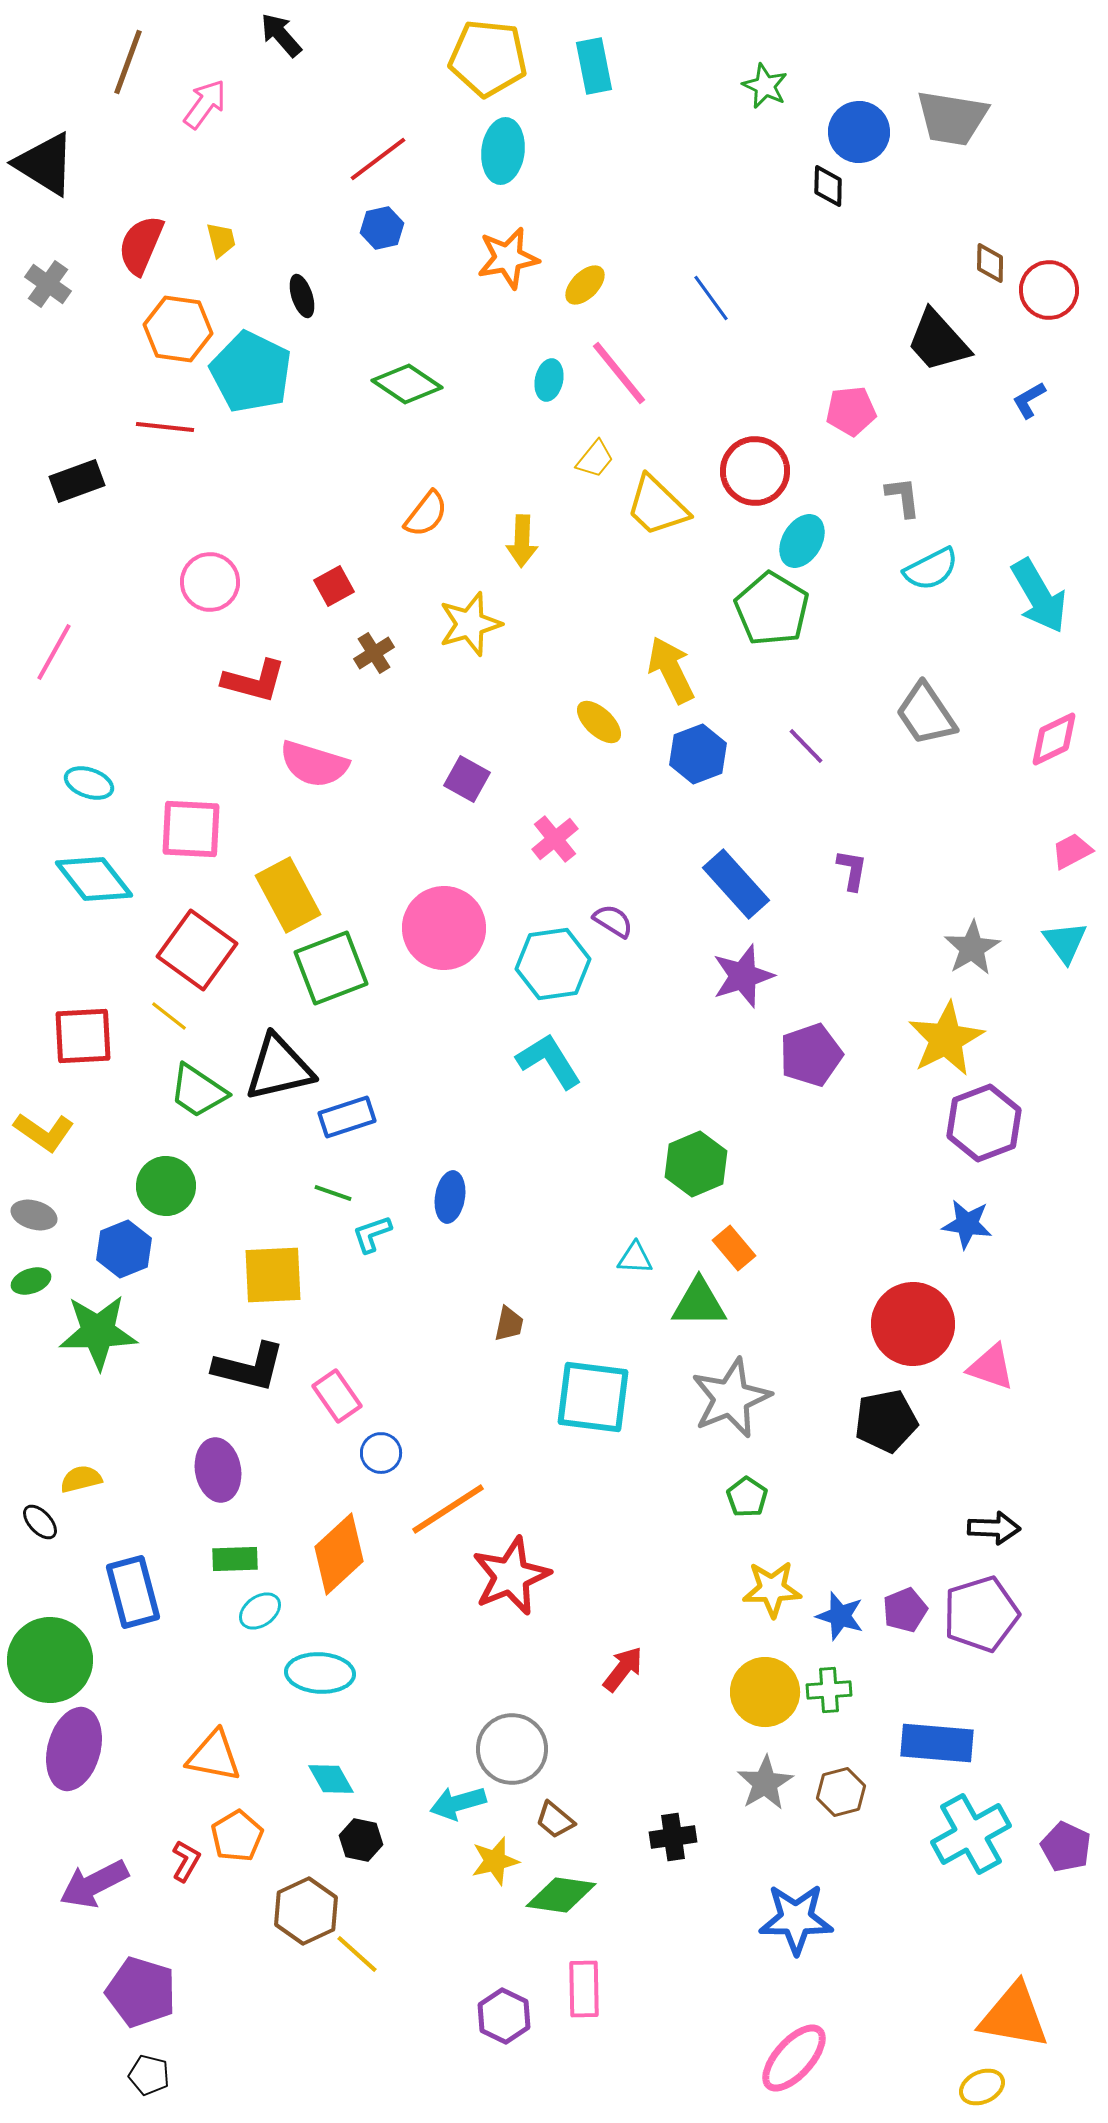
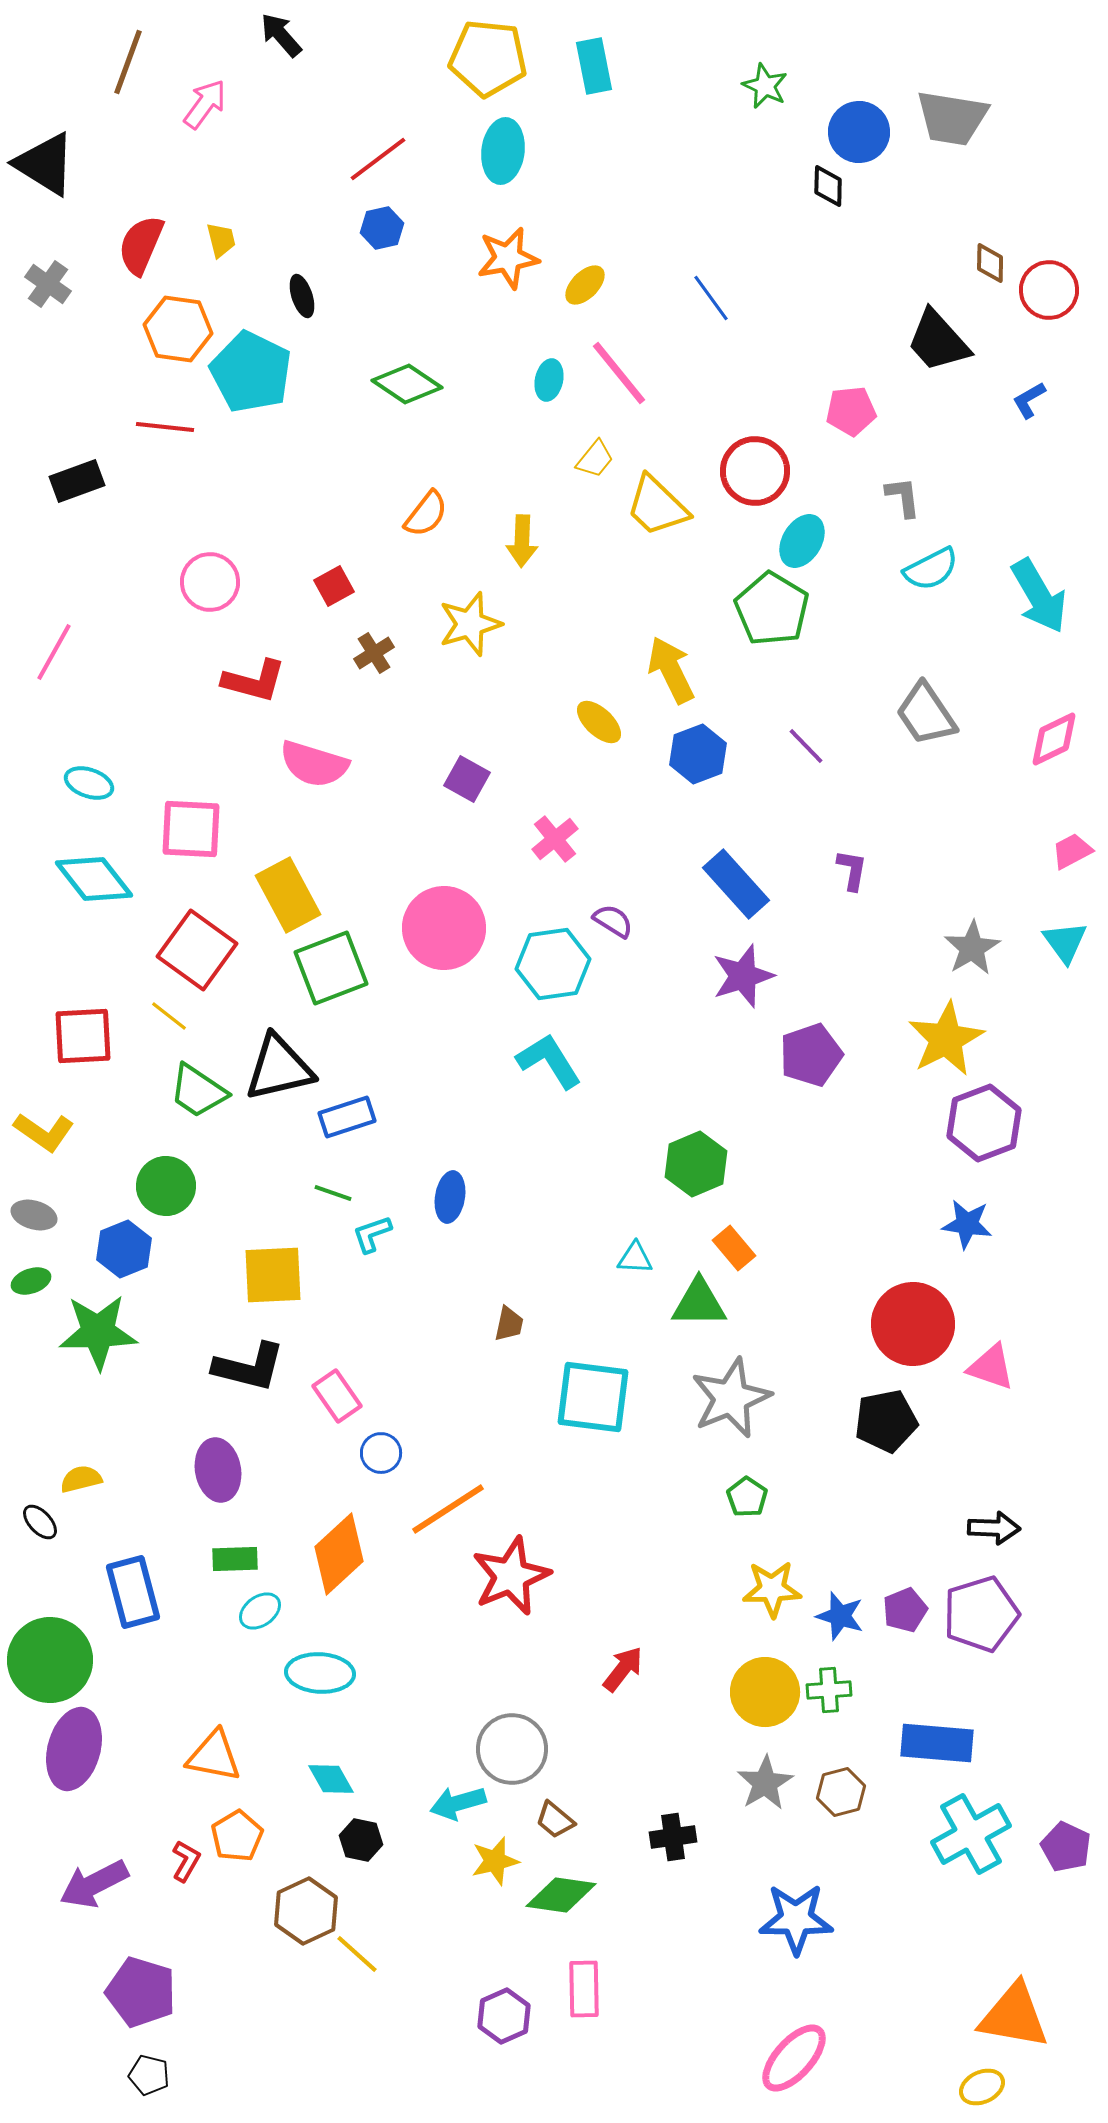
purple hexagon at (504, 2016): rotated 10 degrees clockwise
